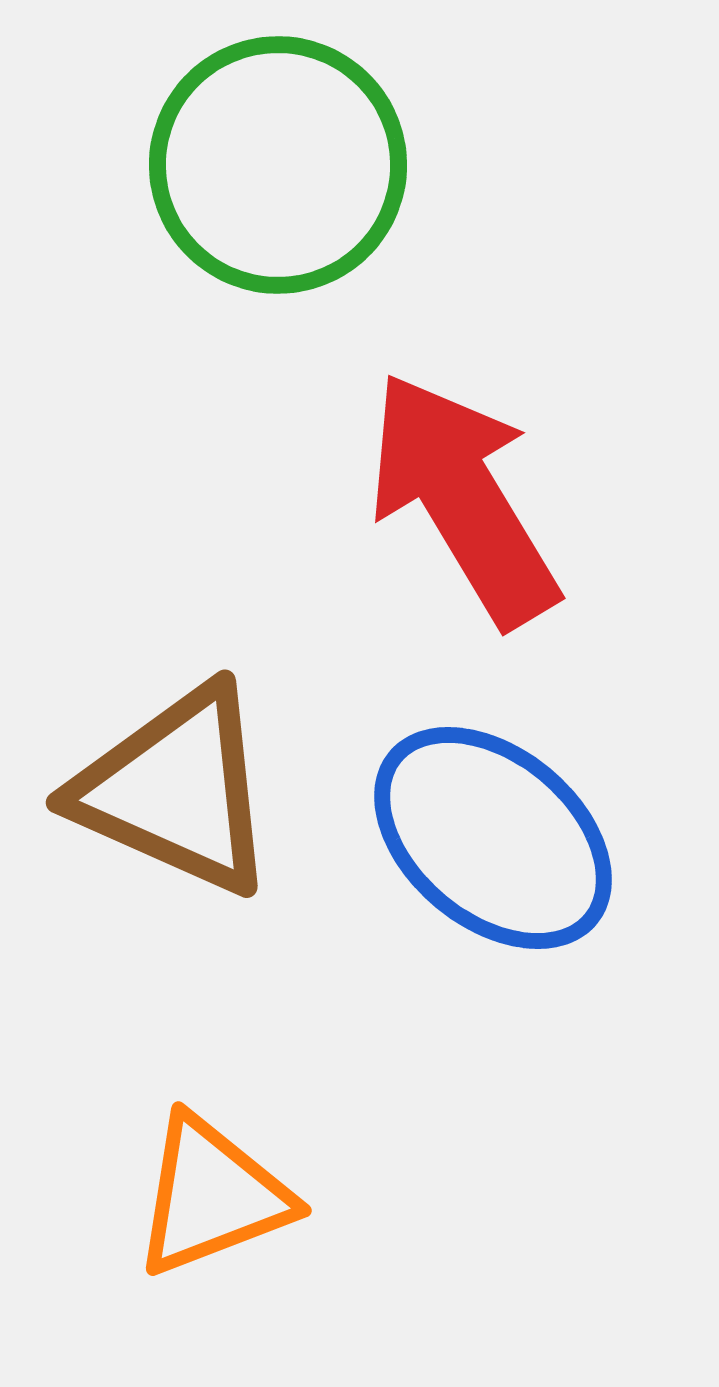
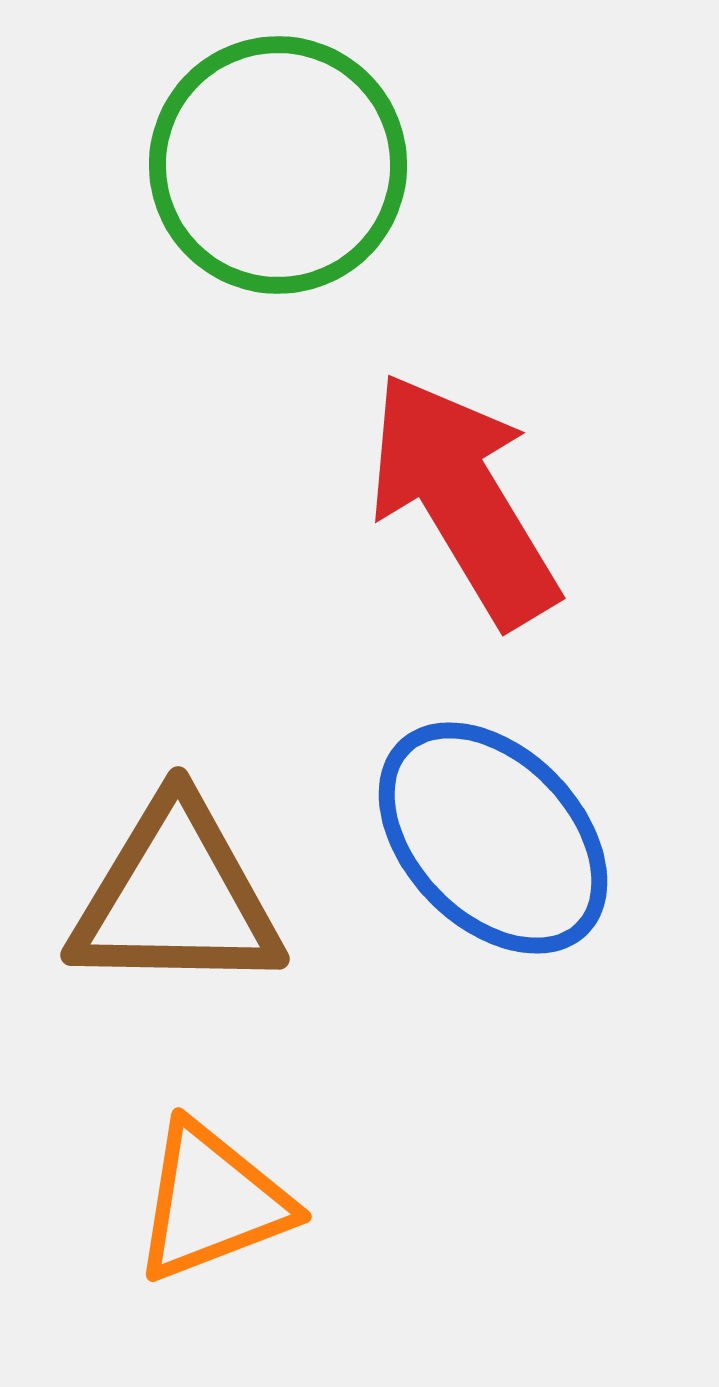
brown triangle: moved 107 px down; rotated 23 degrees counterclockwise
blue ellipse: rotated 6 degrees clockwise
orange triangle: moved 6 px down
